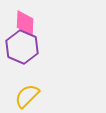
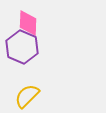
pink diamond: moved 3 px right
